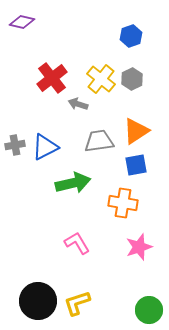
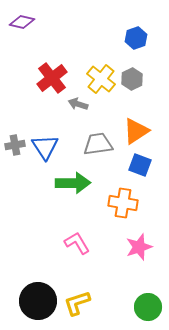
blue hexagon: moved 5 px right, 2 px down
gray trapezoid: moved 1 px left, 3 px down
blue triangle: rotated 36 degrees counterclockwise
blue square: moved 4 px right; rotated 30 degrees clockwise
green arrow: rotated 12 degrees clockwise
green circle: moved 1 px left, 3 px up
